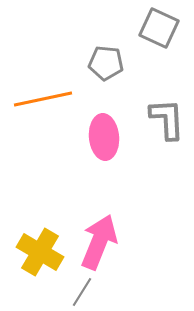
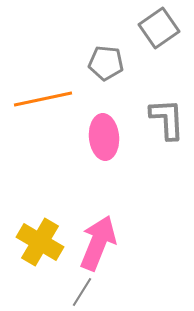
gray square: rotated 30 degrees clockwise
pink arrow: moved 1 px left, 1 px down
yellow cross: moved 10 px up
